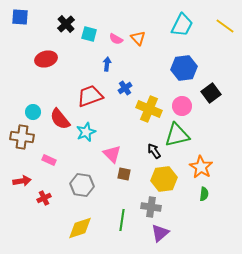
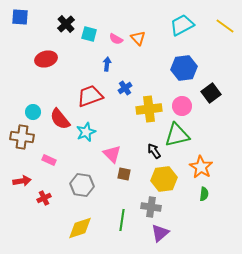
cyan trapezoid: rotated 145 degrees counterclockwise
yellow cross: rotated 30 degrees counterclockwise
